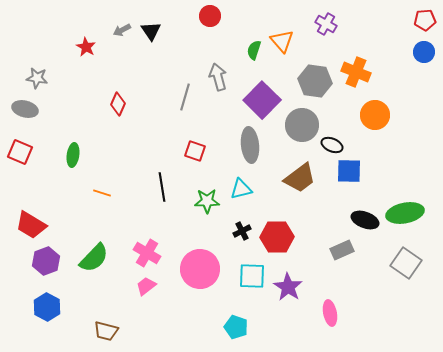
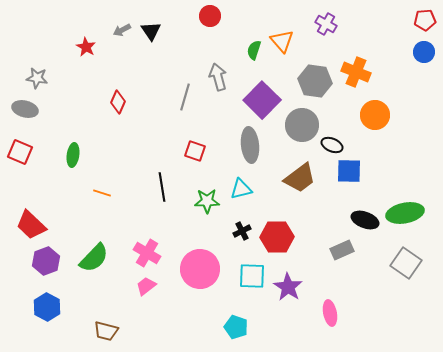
red diamond at (118, 104): moved 2 px up
red trapezoid at (31, 225): rotated 12 degrees clockwise
